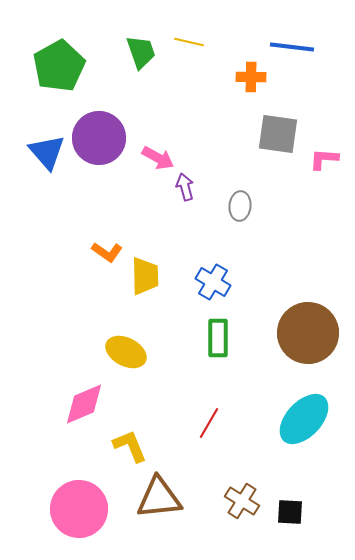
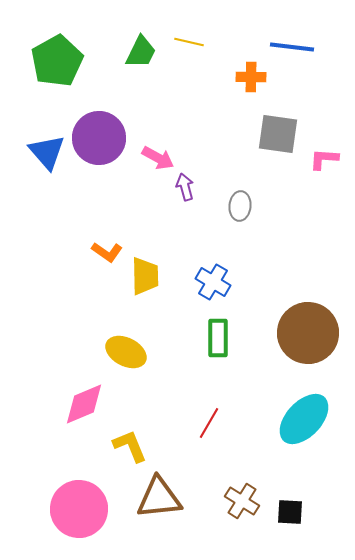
green trapezoid: rotated 45 degrees clockwise
green pentagon: moved 2 px left, 5 px up
